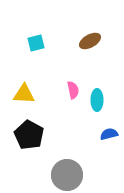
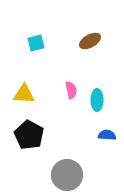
pink semicircle: moved 2 px left
blue semicircle: moved 2 px left, 1 px down; rotated 18 degrees clockwise
